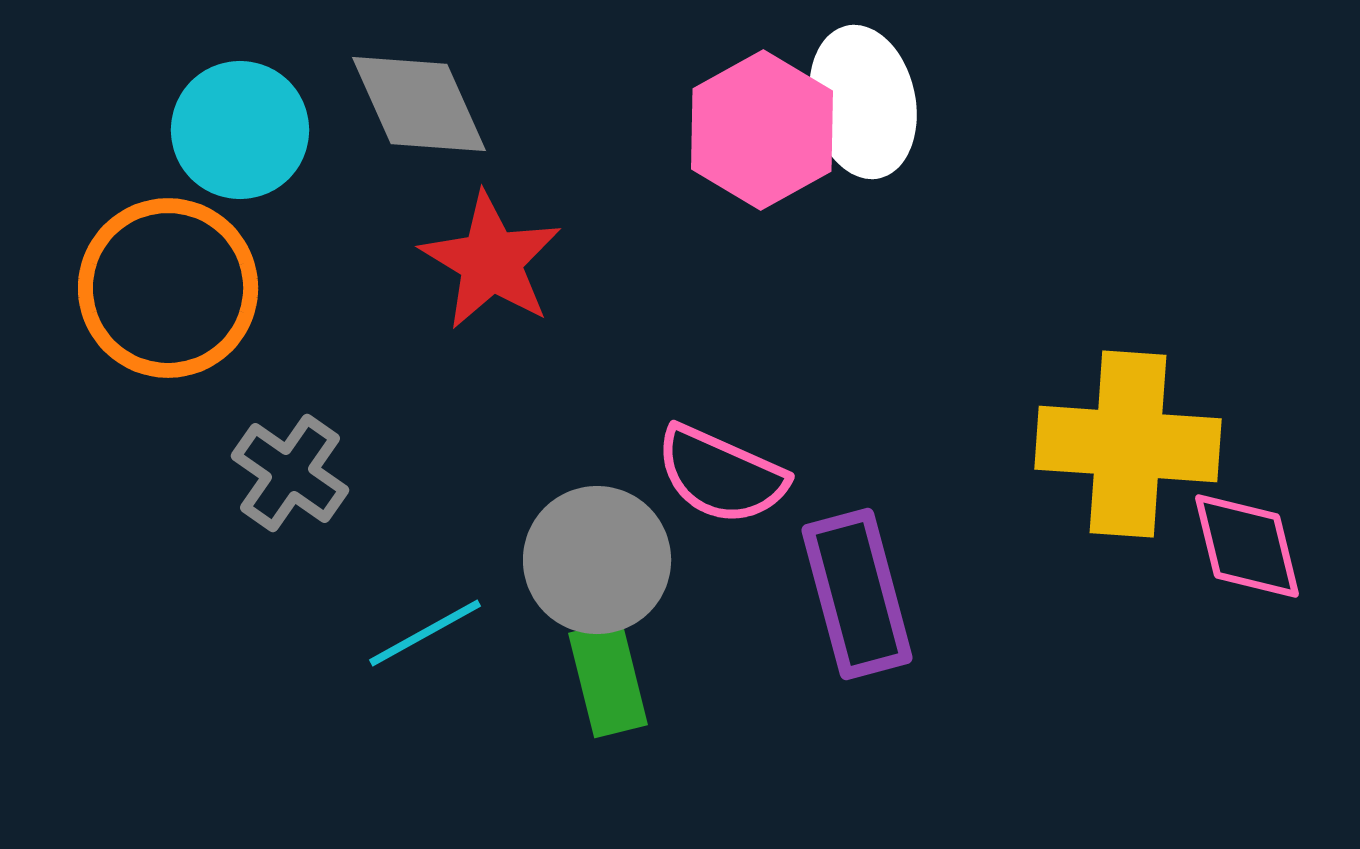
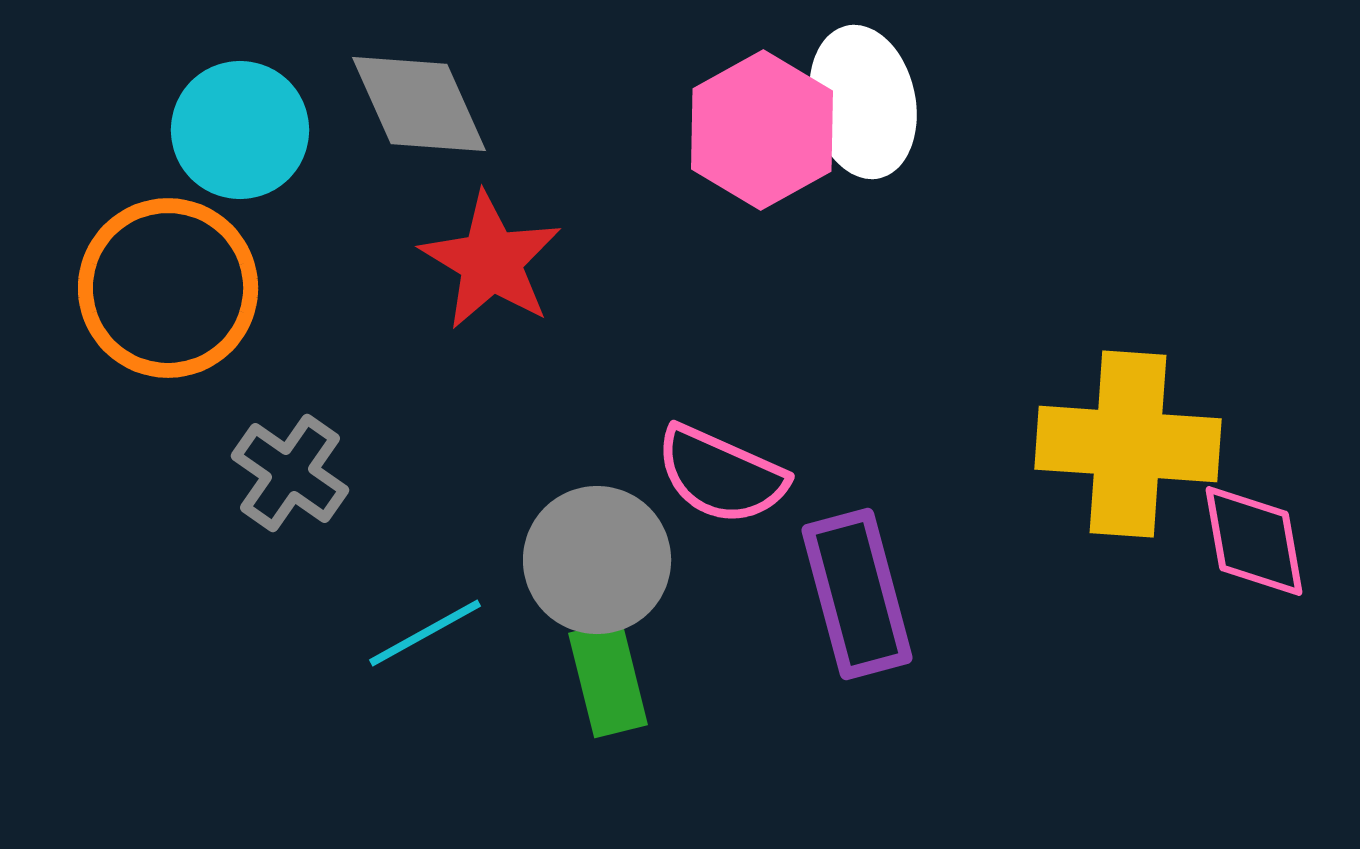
pink diamond: moved 7 px right, 5 px up; rotated 4 degrees clockwise
